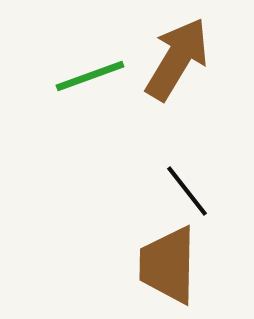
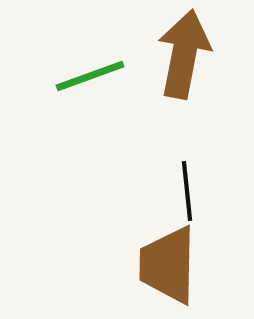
brown arrow: moved 7 px right, 5 px up; rotated 20 degrees counterclockwise
black line: rotated 32 degrees clockwise
